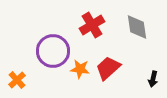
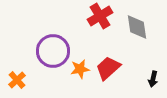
red cross: moved 8 px right, 9 px up
orange star: rotated 18 degrees counterclockwise
